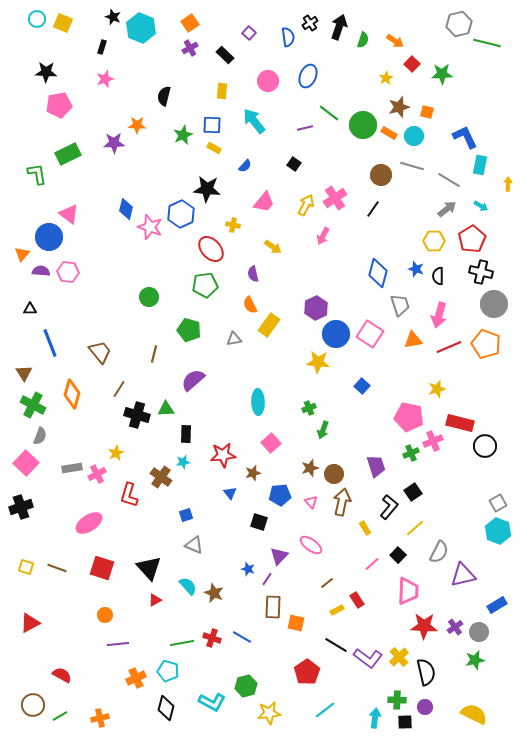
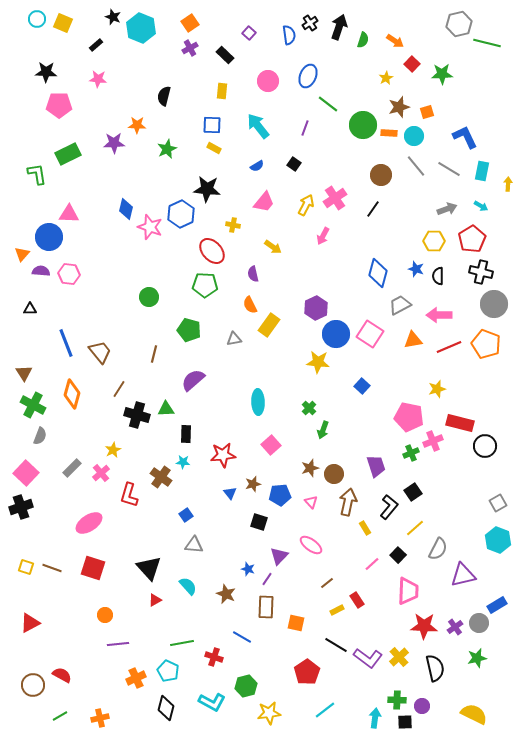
blue semicircle at (288, 37): moved 1 px right, 2 px up
black rectangle at (102, 47): moved 6 px left, 2 px up; rotated 32 degrees clockwise
pink star at (105, 79): moved 7 px left; rotated 24 degrees clockwise
pink pentagon at (59, 105): rotated 10 degrees clockwise
orange square at (427, 112): rotated 32 degrees counterclockwise
green line at (329, 113): moved 1 px left, 9 px up
cyan arrow at (254, 121): moved 4 px right, 5 px down
purple line at (305, 128): rotated 56 degrees counterclockwise
orange rectangle at (389, 133): rotated 28 degrees counterclockwise
green star at (183, 135): moved 16 px left, 14 px down
cyan rectangle at (480, 165): moved 2 px right, 6 px down
blue semicircle at (245, 166): moved 12 px right; rotated 16 degrees clockwise
gray line at (412, 166): moved 4 px right; rotated 35 degrees clockwise
gray line at (449, 180): moved 11 px up
gray arrow at (447, 209): rotated 18 degrees clockwise
pink triangle at (69, 214): rotated 35 degrees counterclockwise
red ellipse at (211, 249): moved 1 px right, 2 px down
pink hexagon at (68, 272): moved 1 px right, 2 px down
green pentagon at (205, 285): rotated 10 degrees clockwise
gray trapezoid at (400, 305): rotated 100 degrees counterclockwise
pink arrow at (439, 315): rotated 75 degrees clockwise
blue line at (50, 343): moved 16 px right
green cross at (309, 408): rotated 24 degrees counterclockwise
pink square at (271, 443): moved 2 px down
yellow star at (116, 453): moved 3 px left, 3 px up
cyan star at (183, 462): rotated 16 degrees clockwise
pink square at (26, 463): moved 10 px down
gray rectangle at (72, 468): rotated 36 degrees counterclockwise
brown star at (253, 473): moved 11 px down
pink cross at (97, 474): moved 4 px right, 1 px up; rotated 12 degrees counterclockwise
brown arrow at (342, 502): moved 6 px right
blue square at (186, 515): rotated 16 degrees counterclockwise
cyan hexagon at (498, 531): moved 9 px down
gray triangle at (194, 545): rotated 18 degrees counterclockwise
gray semicircle at (439, 552): moved 1 px left, 3 px up
brown line at (57, 568): moved 5 px left
red square at (102, 568): moved 9 px left
brown star at (214, 593): moved 12 px right, 1 px down
brown rectangle at (273, 607): moved 7 px left
gray circle at (479, 632): moved 9 px up
red cross at (212, 638): moved 2 px right, 19 px down
green star at (475, 660): moved 2 px right, 2 px up
cyan pentagon at (168, 671): rotated 10 degrees clockwise
black semicircle at (426, 672): moved 9 px right, 4 px up
brown circle at (33, 705): moved 20 px up
purple circle at (425, 707): moved 3 px left, 1 px up
